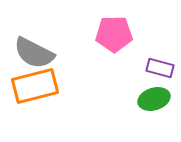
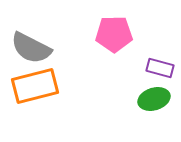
gray semicircle: moved 3 px left, 5 px up
